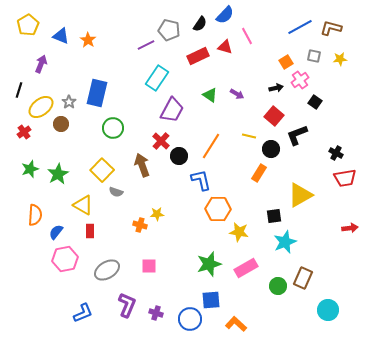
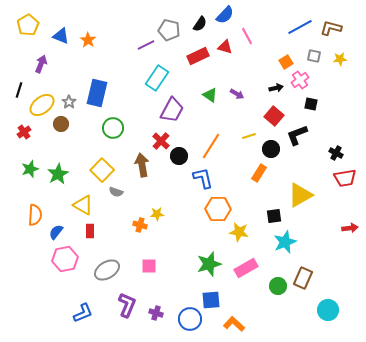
black square at (315, 102): moved 4 px left, 2 px down; rotated 24 degrees counterclockwise
yellow ellipse at (41, 107): moved 1 px right, 2 px up
yellow line at (249, 136): rotated 32 degrees counterclockwise
brown arrow at (142, 165): rotated 10 degrees clockwise
blue L-shape at (201, 180): moved 2 px right, 2 px up
orange L-shape at (236, 324): moved 2 px left
